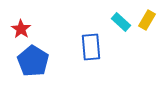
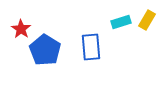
cyan rectangle: rotated 60 degrees counterclockwise
blue pentagon: moved 12 px right, 11 px up
